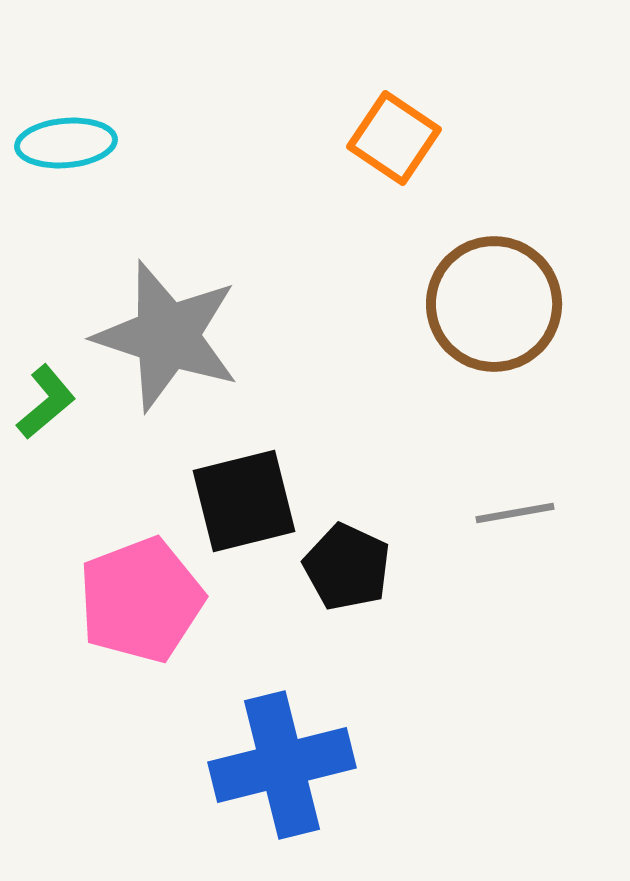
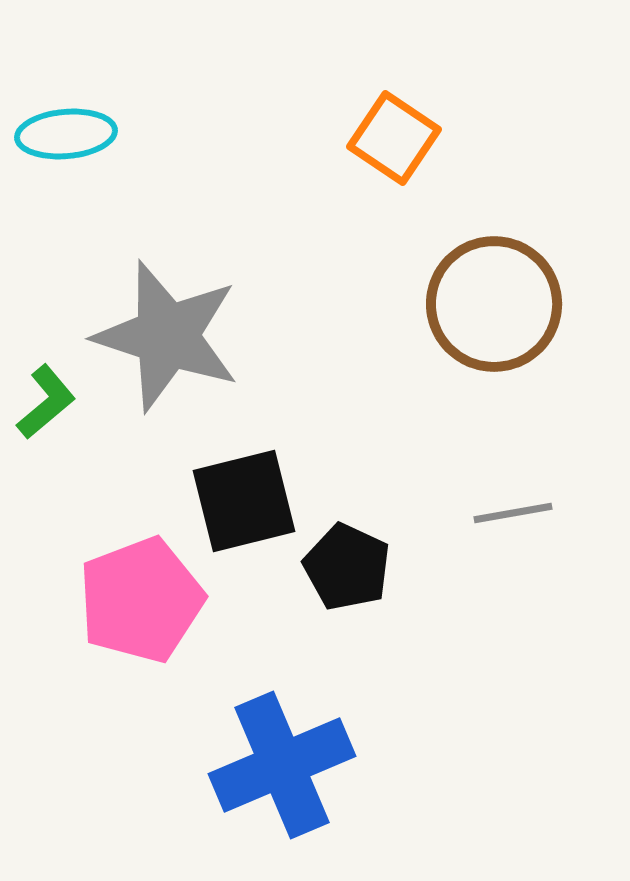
cyan ellipse: moved 9 px up
gray line: moved 2 px left
blue cross: rotated 9 degrees counterclockwise
